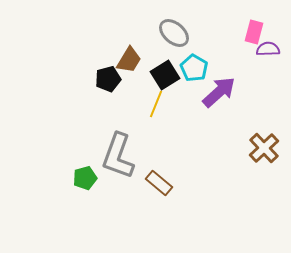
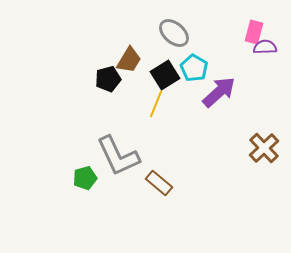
purple semicircle: moved 3 px left, 2 px up
gray L-shape: rotated 45 degrees counterclockwise
